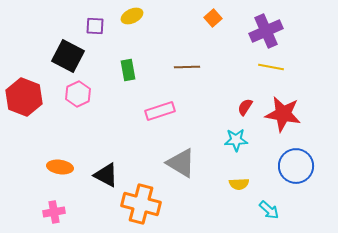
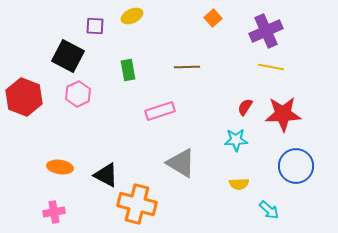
red star: rotated 12 degrees counterclockwise
orange cross: moved 4 px left
